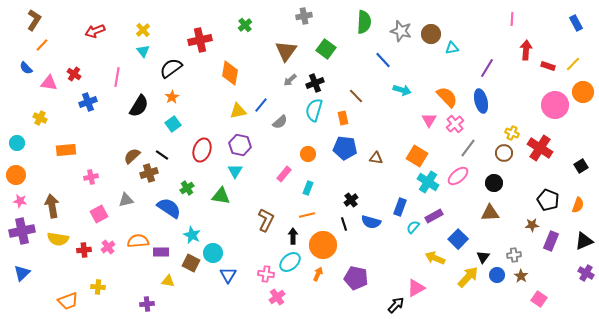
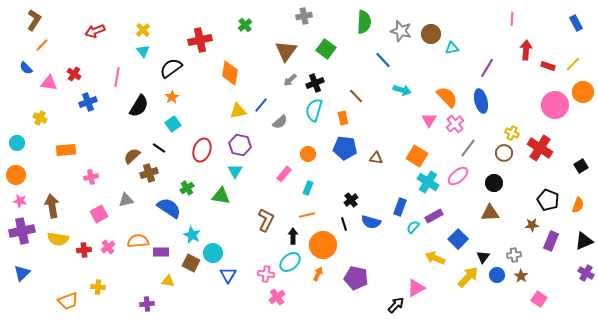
black line at (162, 155): moved 3 px left, 7 px up
